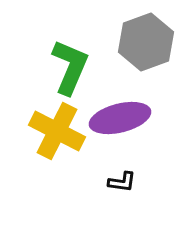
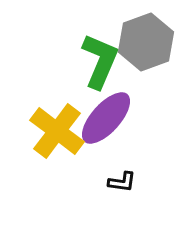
green L-shape: moved 30 px right, 6 px up
purple ellipse: moved 14 px left; rotated 34 degrees counterclockwise
yellow cross: rotated 10 degrees clockwise
